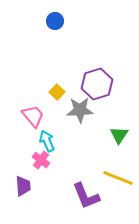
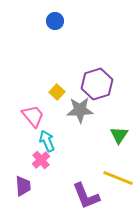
pink cross: rotated 12 degrees clockwise
